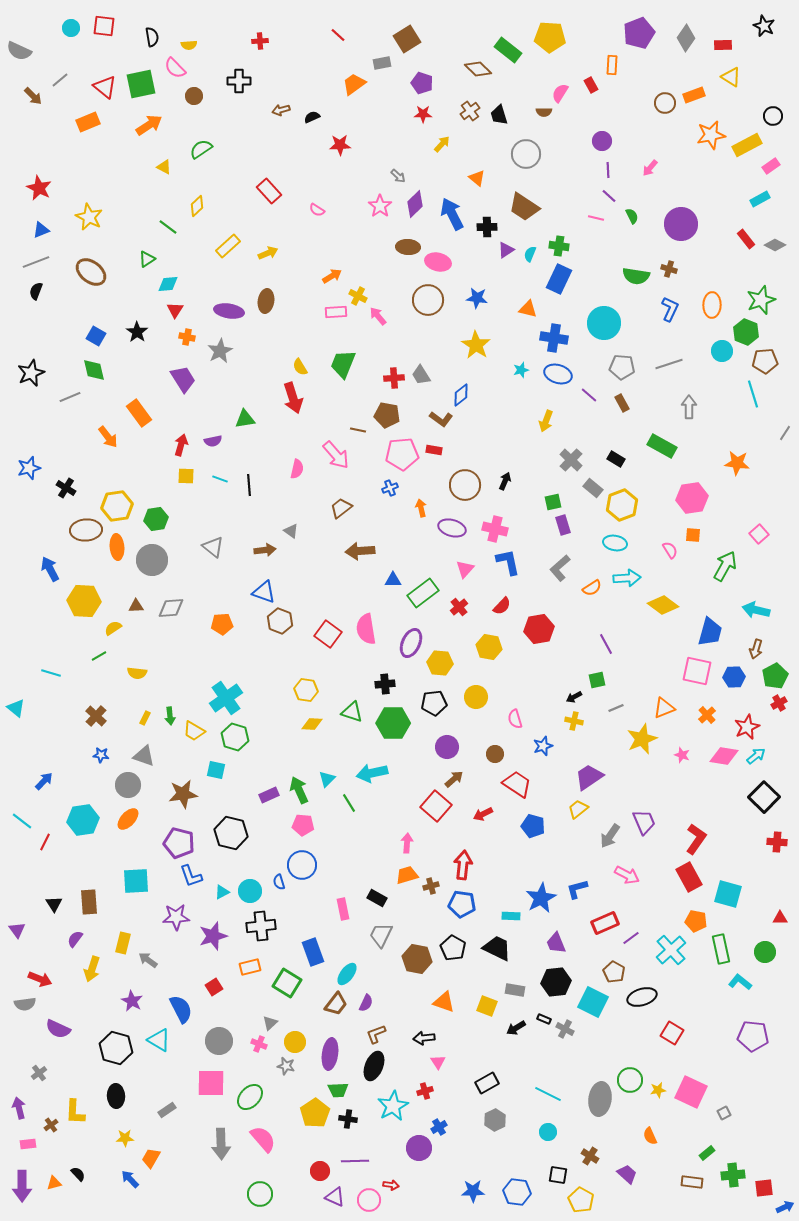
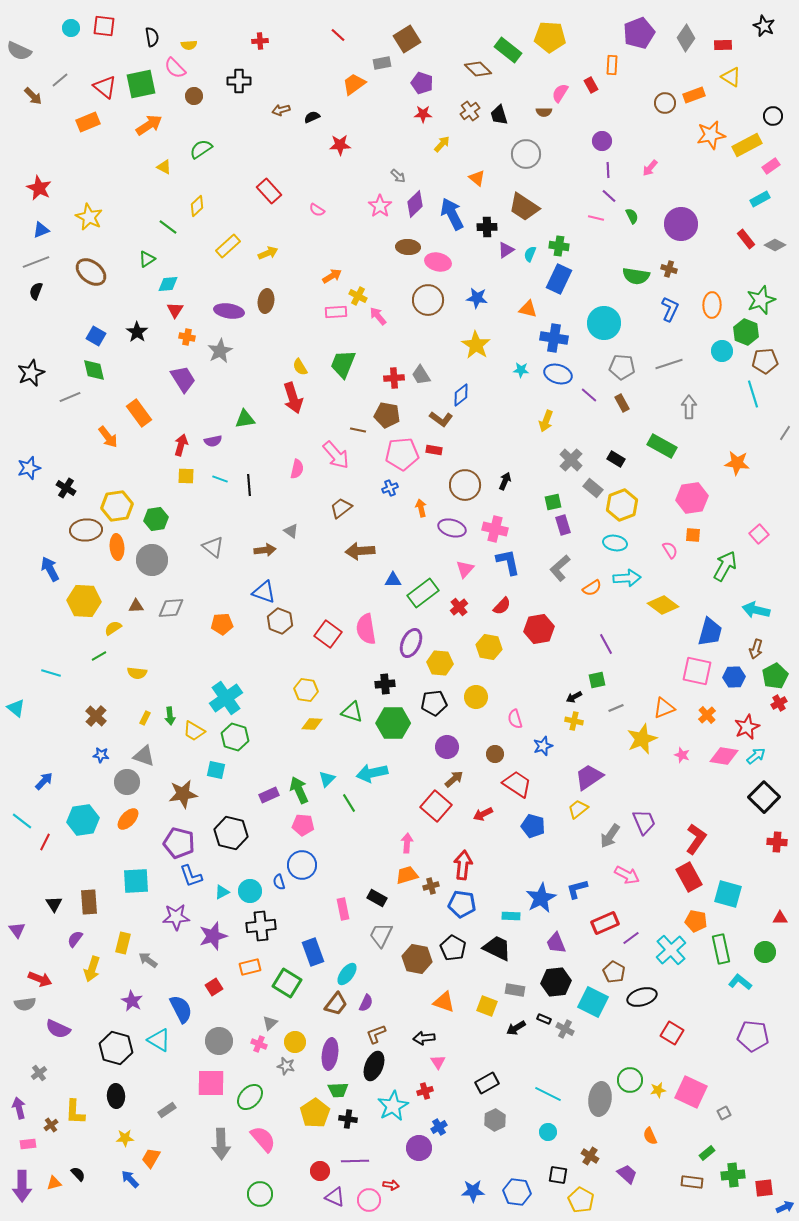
cyan star at (521, 370): rotated 21 degrees clockwise
gray circle at (128, 785): moved 1 px left, 3 px up
